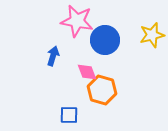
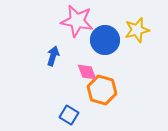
yellow star: moved 15 px left, 5 px up
blue square: rotated 30 degrees clockwise
